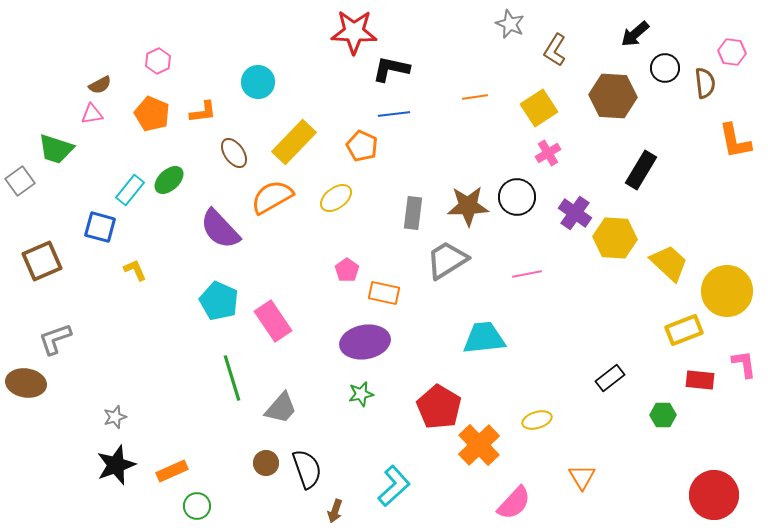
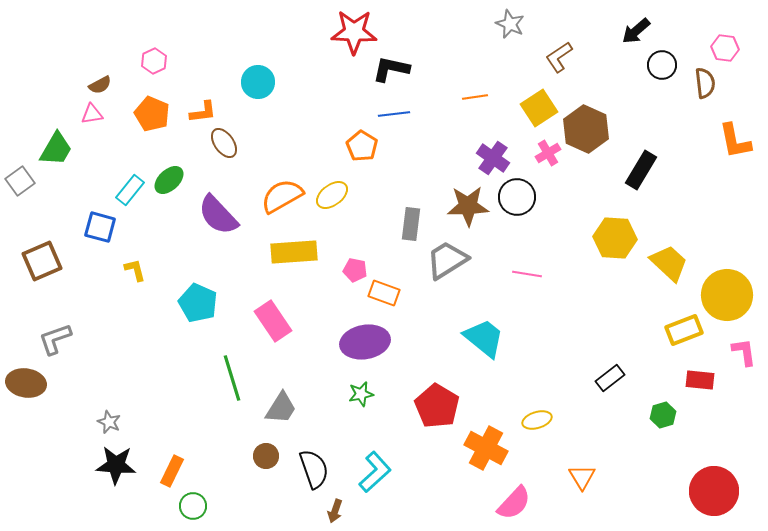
black arrow at (635, 34): moved 1 px right, 3 px up
brown L-shape at (555, 50): moved 4 px right, 7 px down; rotated 24 degrees clockwise
pink hexagon at (732, 52): moved 7 px left, 4 px up
pink hexagon at (158, 61): moved 4 px left
black circle at (665, 68): moved 3 px left, 3 px up
brown hexagon at (613, 96): moved 27 px left, 33 px down; rotated 21 degrees clockwise
yellow rectangle at (294, 142): moved 110 px down; rotated 42 degrees clockwise
orange pentagon at (362, 146): rotated 8 degrees clockwise
green trapezoid at (56, 149): rotated 78 degrees counterclockwise
brown ellipse at (234, 153): moved 10 px left, 10 px up
orange semicircle at (272, 197): moved 10 px right, 1 px up
yellow ellipse at (336, 198): moved 4 px left, 3 px up
gray rectangle at (413, 213): moved 2 px left, 11 px down
purple cross at (575, 213): moved 82 px left, 55 px up
purple semicircle at (220, 229): moved 2 px left, 14 px up
yellow L-shape at (135, 270): rotated 10 degrees clockwise
pink pentagon at (347, 270): moved 8 px right; rotated 25 degrees counterclockwise
pink line at (527, 274): rotated 20 degrees clockwise
yellow circle at (727, 291): moved 4 px down
orange rectangle at (384, 293): rotated 8 degrees clockwise
cyan pentagon at (219, 301): moved 21 px left, 2 px down
cyan trapezoid at (484, 338): rotated 45 degrees clockwise
pink L-shape at (744, 364): moved 12 px up
red pentagon at (439, 407): moved 2 px left, 1 px up
gray trapezoid at (281, 408): rotated 9 degrees counterclockwise
green hexagon at (663, 415): rotated 15 degrees counterclockwise
gray star at (115, 417): moved 6 px left, 5 px down; rotated 30 degrees counterclockwise
orange cross at (479, 445): moved 7 px right, 3 px down; rotated 18 degrees counterclockwise
brown circle at (266, 463): moved 7 px up
black star at (116, 465): rotated 24 degrees clockwise
black semicircle at (307, 469): moved 7 px right
orange rectangle at (172, 471): rotated 40 degrees counterclockwise
cyan L-shape at (394, 486): moved 19 px left, 14 px up
red circle at (714, 495): moved 4 px up
green circle at (197, 506): moved 4 px left
